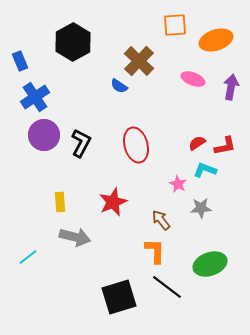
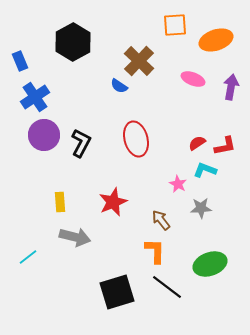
red ellipse: moved 6 px up
black square: moved 2 px left, 5 px up
